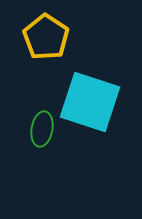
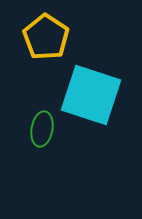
cyan square: moved 1 px right, 7 px up
